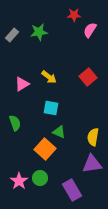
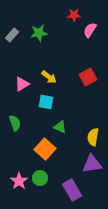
green star: moved 1 px down
red square: rotated 12 degrees clockwise
cyan square: moved 5 px left, 6 px up
green triangle: moved 1 px right, 5 px up
